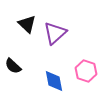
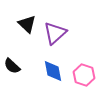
black semicircle: moved 1 px left
pink hexagon: moved 2 px left, 4 px down
blue diamond: moved 1 px left, 10 px up
